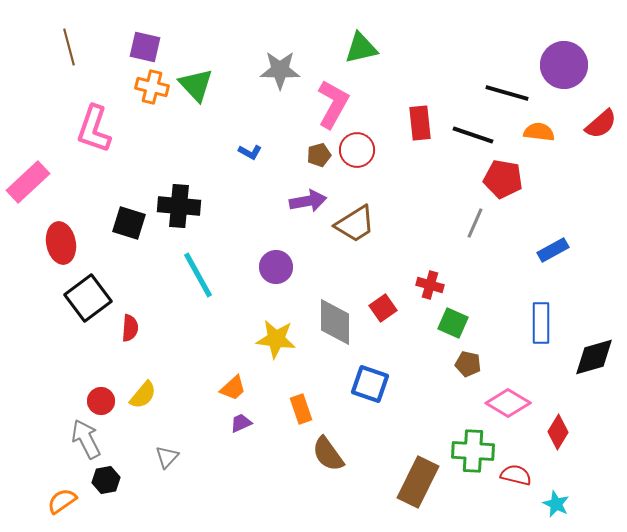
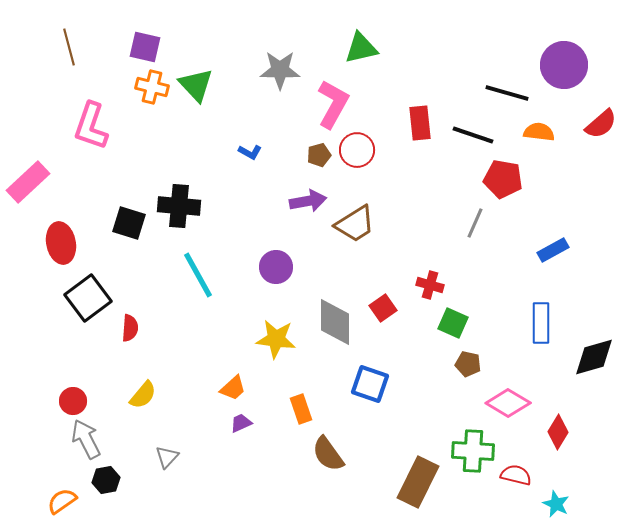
pink L-shape at (94, 129): moved 3 px left, 3 px up
red circle at (101, 401): moved 28 px left
